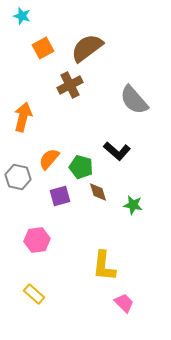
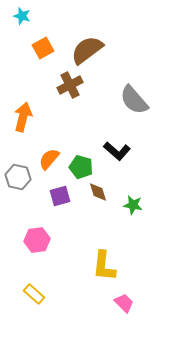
brown semicircle: moved 2 px down
